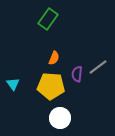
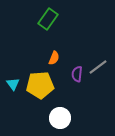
yellow pentagon: moved 11 px left, 1 px up; rotated 8 degrees counterclockwise
